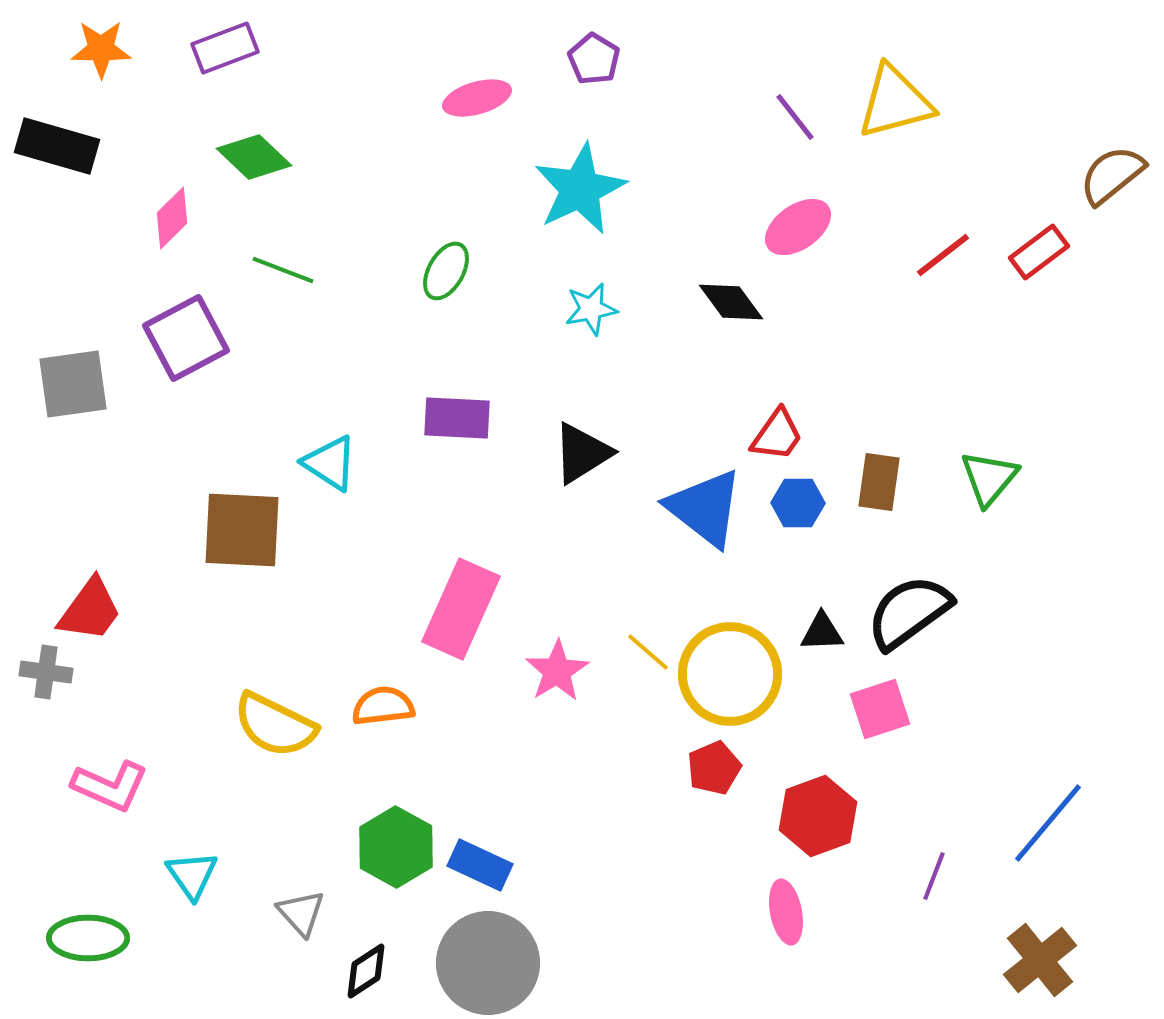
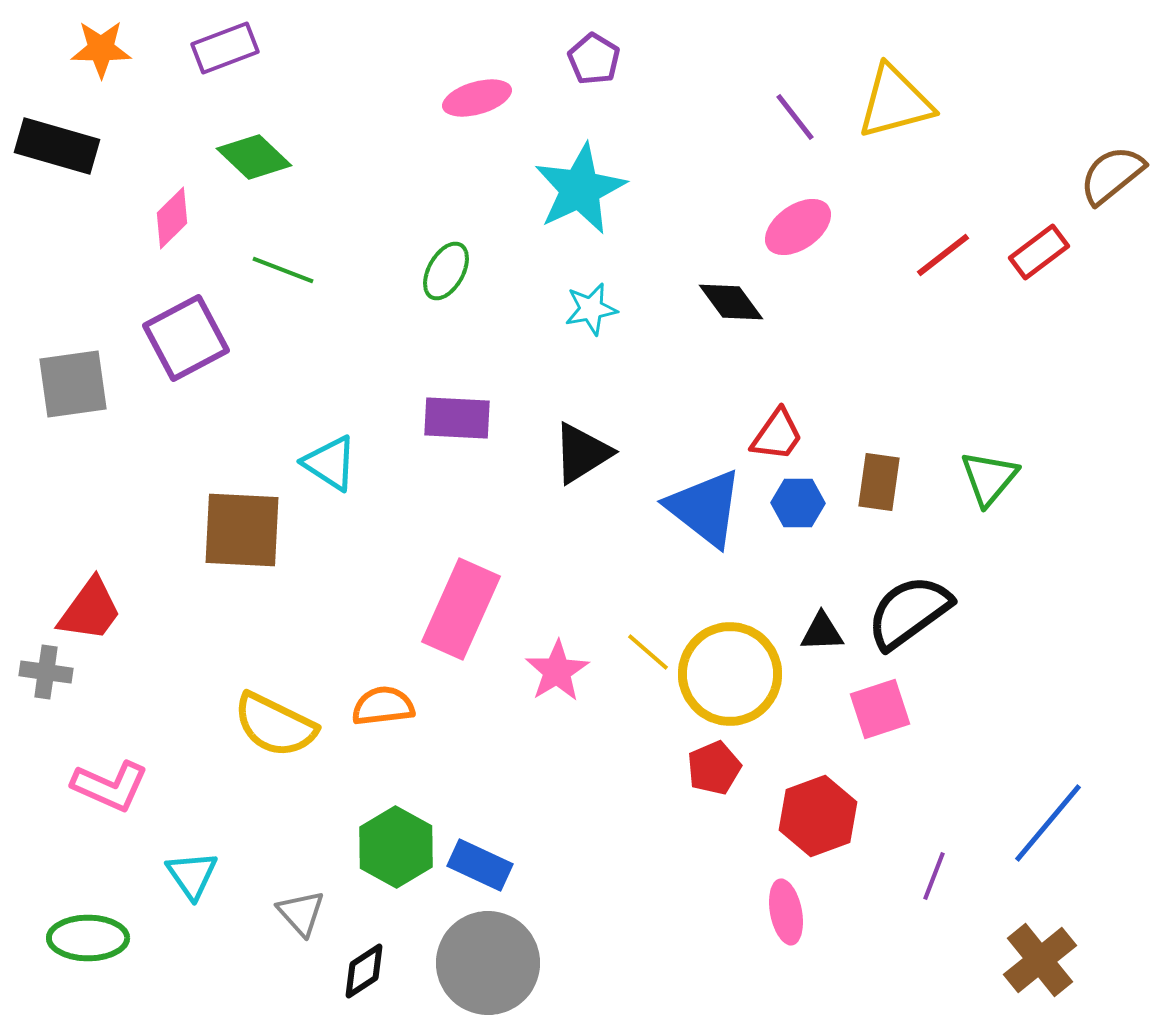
black diamond at (366, 971): moved 2 px left
